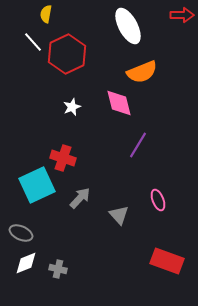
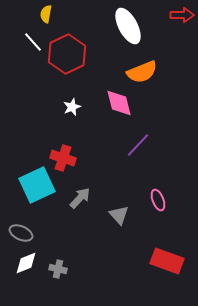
purple line: rotated 12 degrees clockwise
